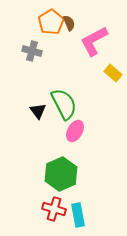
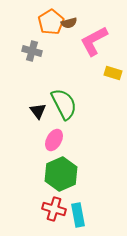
brown semicircle: rotated 98 degrees clockwise
yellow rectangle: rotated 24 degrees counterclockwise
pink ellipse: moved 21 px left, 9 px down
